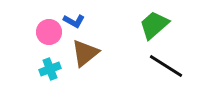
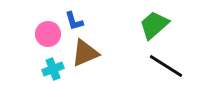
blue L-shape: rotated 45 degrees clockwise
pink circle: moved 1 px left, 2 px down
brown triangle: rotated 16 degrees clockwise
cyan cross: moved 3 px right
